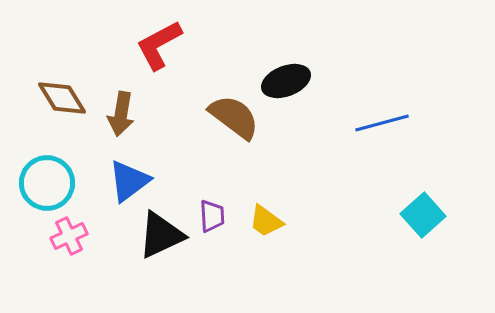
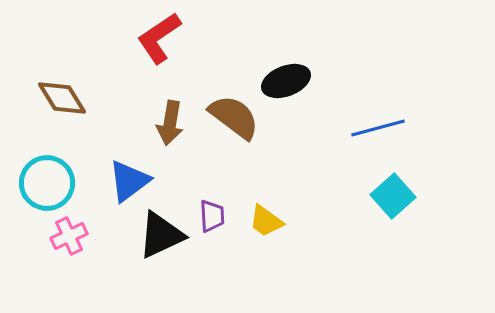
red L-shape: moved 7 px up; rotated 6 degrees counterclockwise
brown arrow: moved 49 px right, 9 px down
blue line: moved 4 px left, 5 px down
cyan square: moved 30 px left, 19 px up
